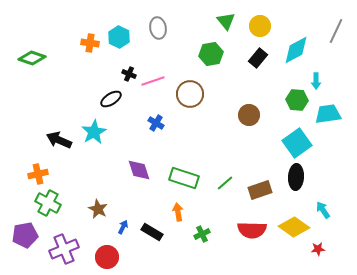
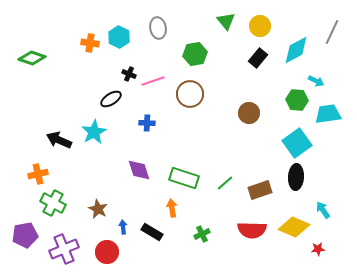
gray line at (336, 31): moved 4 px left, 1 px down
green hexagon at (211, 54): moved 16 px left
cyan arrow at (316, 81): rotated 63 degrees counterclockwise
brown circle at (249, 115): moved 2 px up
blue cross at (156, 123): moved 9 px left; rotated 28 degrees counterclockwise
green cross at (48, 203): moved 5 px right
orange arrow at (178, 212): moved 6 px left, 4 px up
blue arrow at (123, 227): rotated 32 degrees counterclockwise
yellow diamond at (294, 227): rotated 12 degrees counterclockwise
red circle at (107, 257): moved 5 px up
